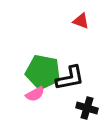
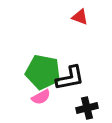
red triangle: moved 1 px left, 4 px up
pink semicircle: moved 6 px right, 3 px down
black cross: rotated 30 degrees counterclockwise
